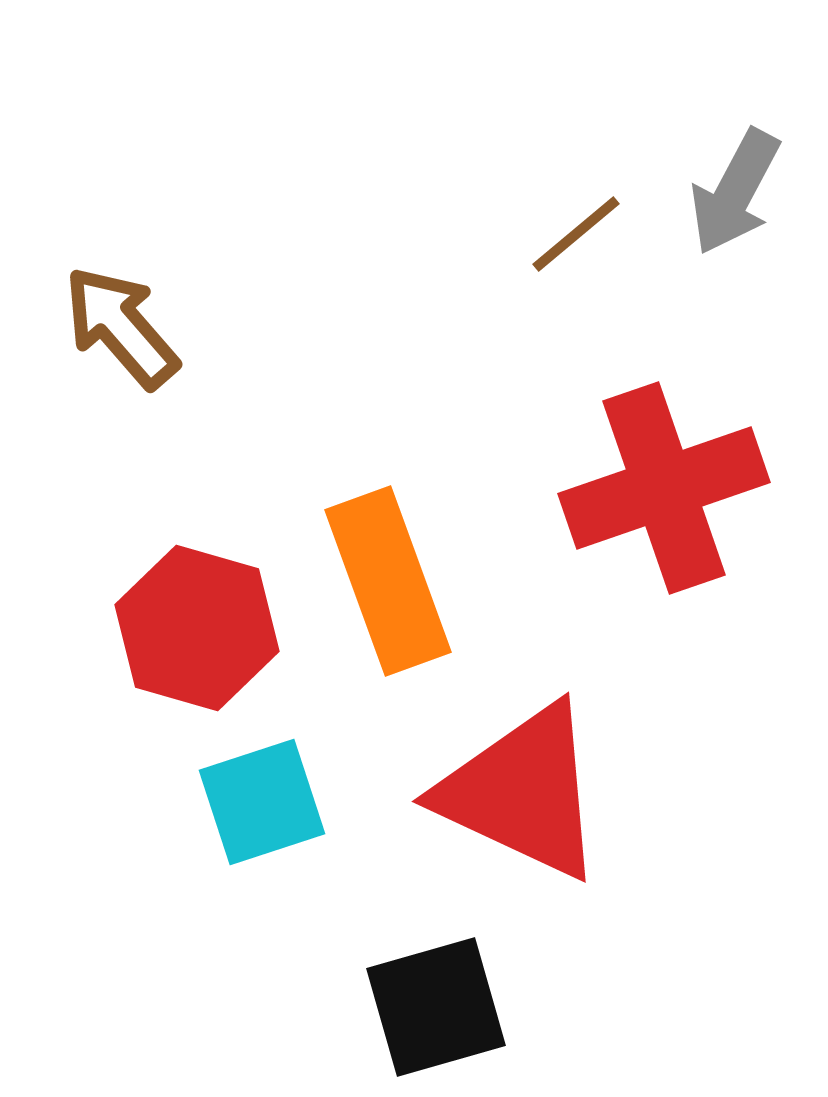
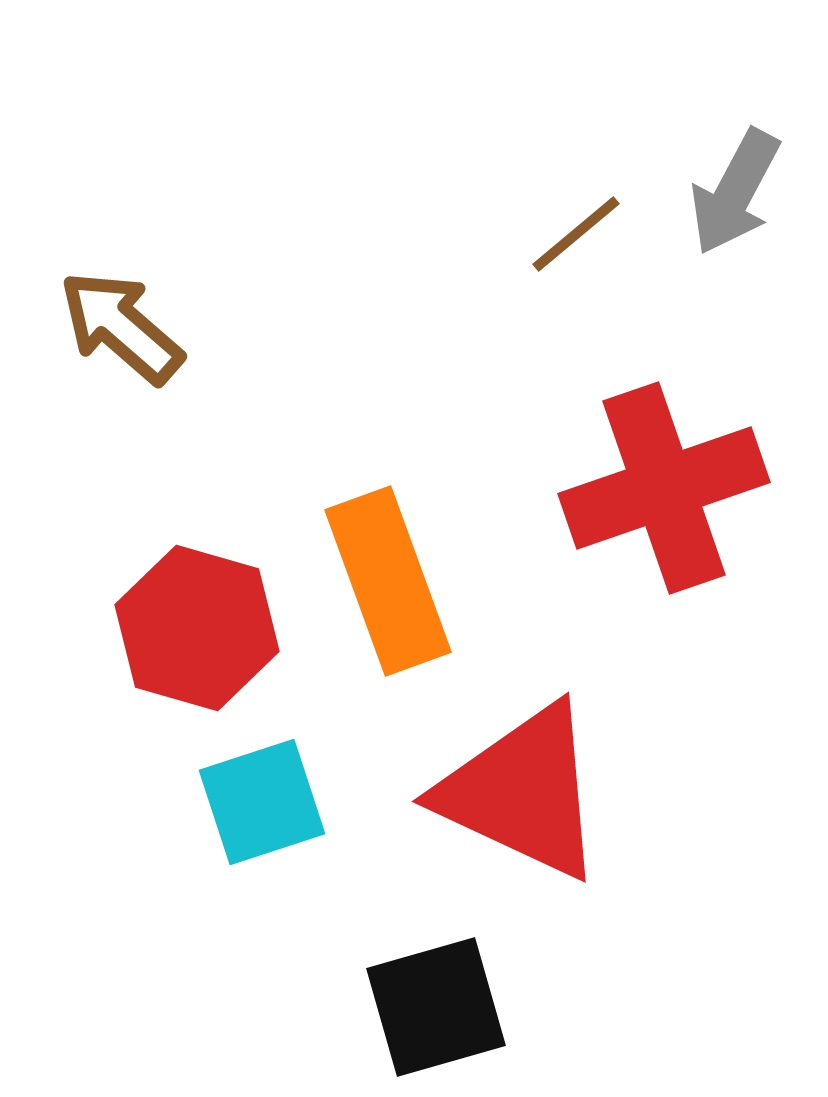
brown arrow: rotated 8 degrees counterclockwise
